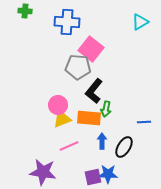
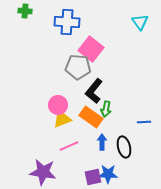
cyan triangle: rotated 36 degrees counterclockwise
orange rectangle: moved 2 px right, 1 px up; rotated 30 degrees clockwise
blue arrow: moved 1 px down
black ellipse: rotated 45 degrees counterclockwise
